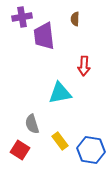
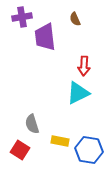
brown semicircle: rotated 24 degrees counterclockwise
purple trapezoid: moved 1 px right, 1 px down
cyan triangle: moved 18 px right; rotated 15 degrees counterclockwise
yellow rectangle: rotated 42 degrees counterclockwise
blue hexagon: moved 2 px left
